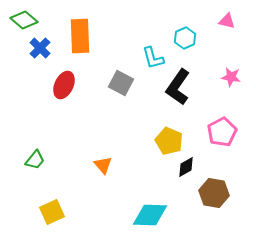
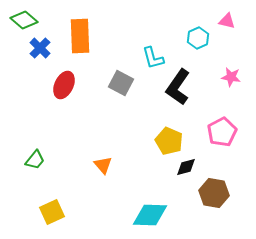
cyan hexagon: moved 13 px right
black diamond: rotated 15 degrees clockwise
